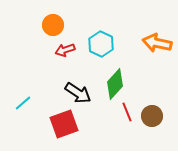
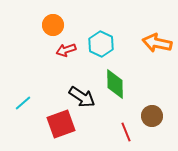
red arrow: moved 1 px right
green diamond: rotated 44 degrees counterclockwise
black arrow: moved 4 px right, 4 px down
red line: moved 1 px left, 20 px down
red square: moved 3 px left
